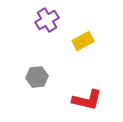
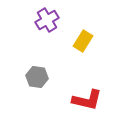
yellow rectangle: rotated 30 degrees counterclockwise
gray hexagon: rotated 15 degrees clockwise
